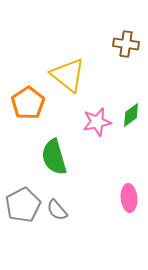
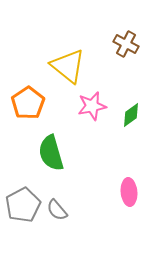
brown cross: rotated 20 degrees clockwise
yellow triangle: moved 9 px up
pink star: moved 5 px left, 16 px up
green semicircle: moved 3 px left, 4 px up
pink ellipse: moved 6 px up
